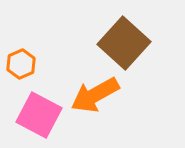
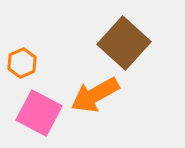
orange hexagon: moved 1 px right, 1 px up
pink square: moved 2 px up
